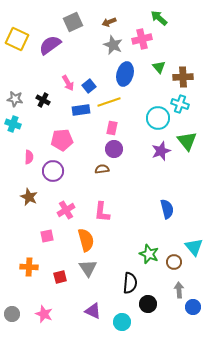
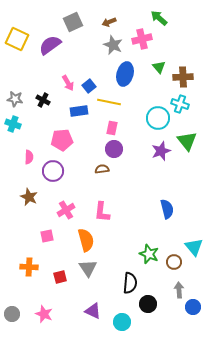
yellow line at (109, 102): rotated 30 degrees clockwise
blue rectangle at (81, 110): moved 2 px left, 1 px down
